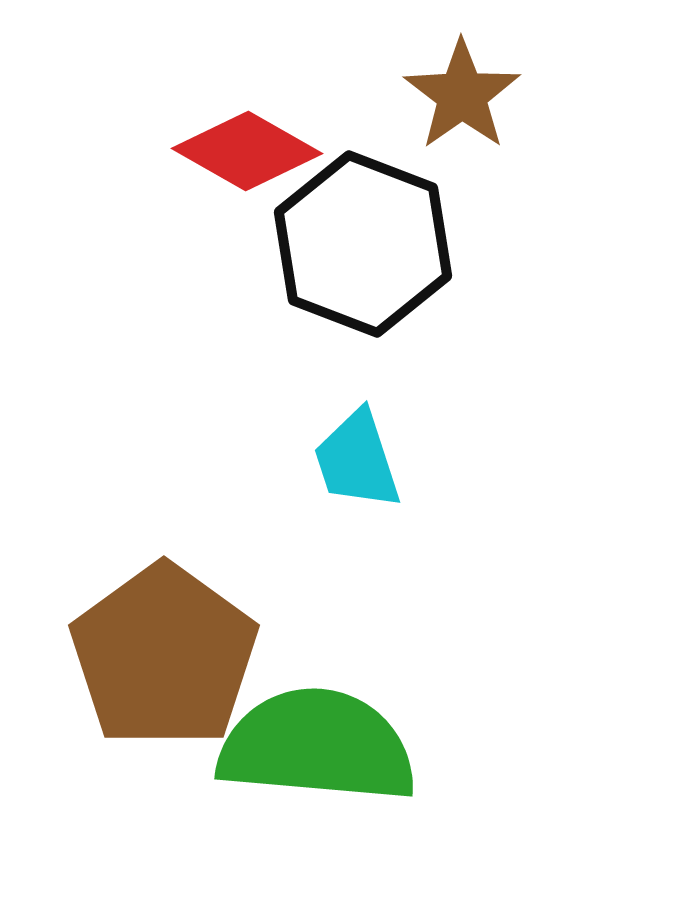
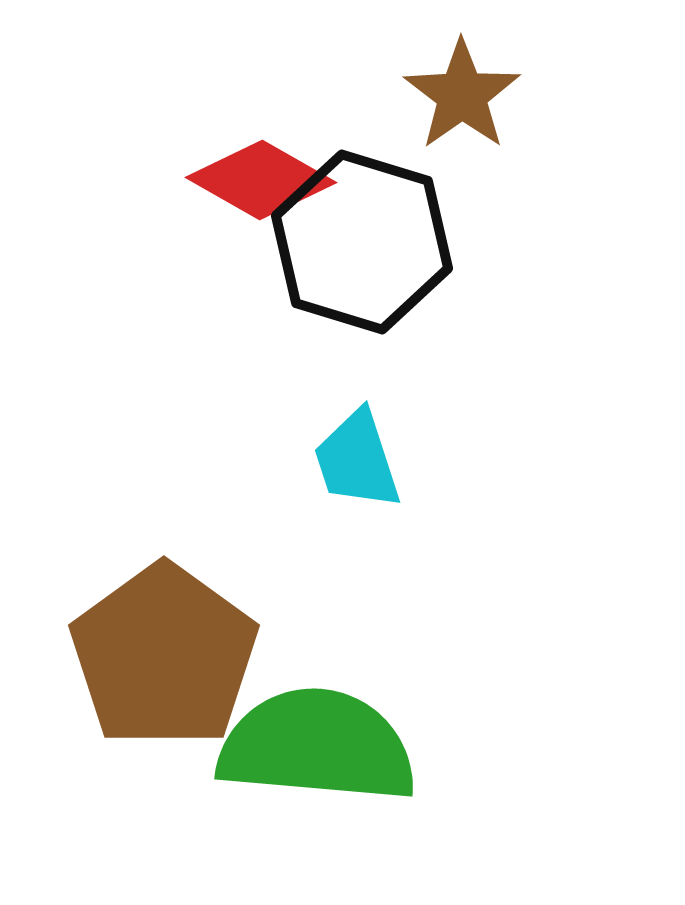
red diamond: moved 14 px right, 29 px down
black hexagon: moved 1 px left, 2 px up; rotated 4 degrees counterclockwise
